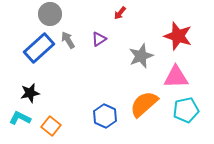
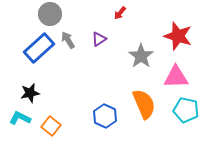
gray star: rotated 15 degrees counterclockwise
orange semicircle: rotated 108 degrees clockwise
cyan pentagon: rotated 25 degrees clockwise
